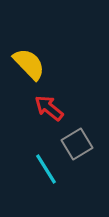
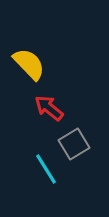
gray square: moved 3 px left
